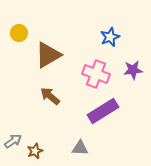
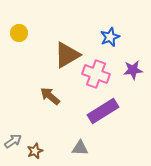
brown triangle: moved 19 px right
